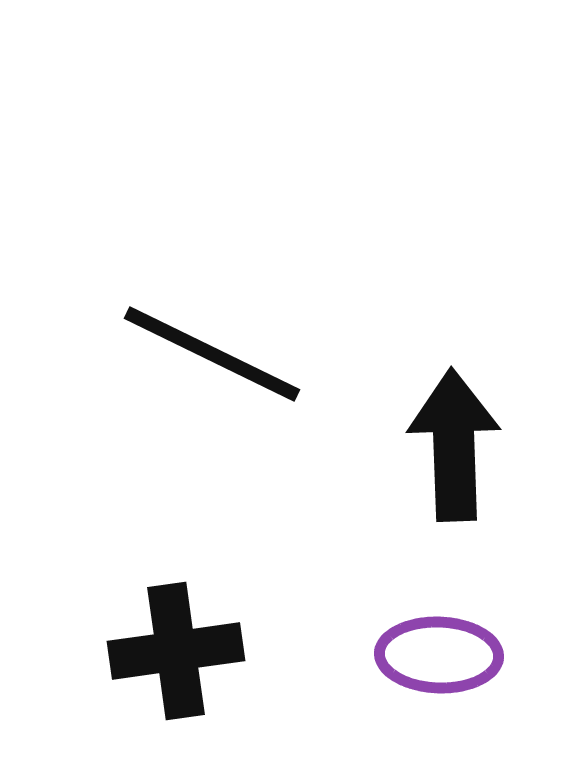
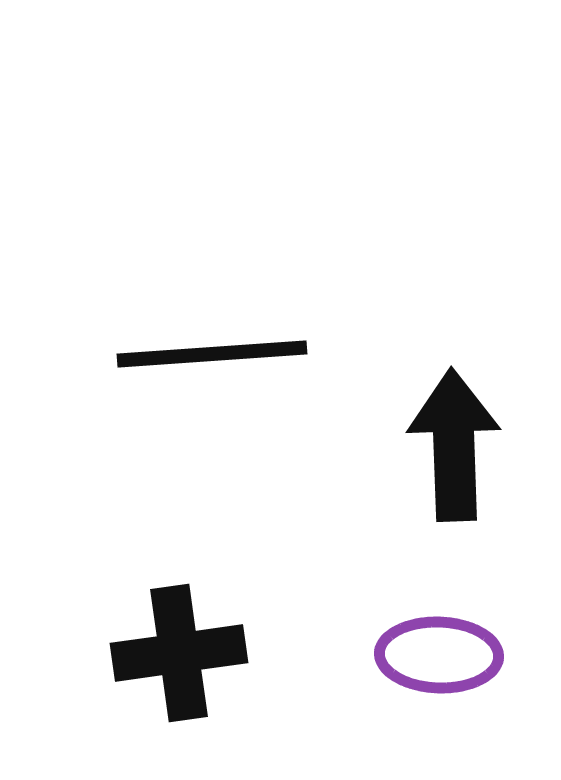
black line: rotated 30 degrees counterclockwise
black cross: moved 3 px right, 2 px down
